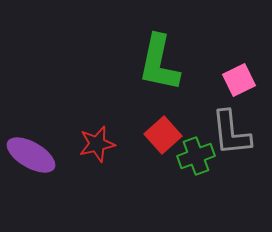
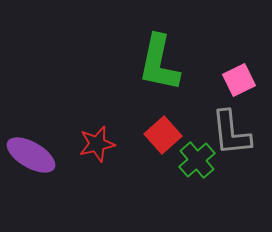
green cross: moved 1 px right, 4 px down; rotated 21 degrees counterclockwise
